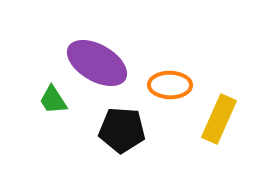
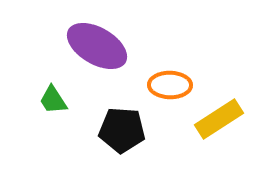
purple ellipse: moved 17 px up
yellow rectangle: rotated 33 degrees clockwise
